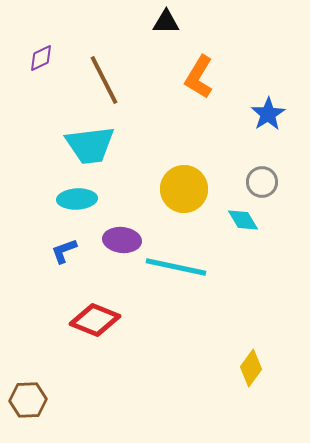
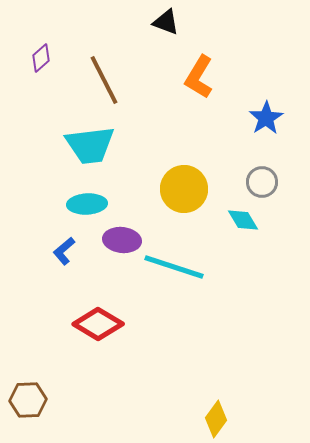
black triangle: rotated 20 degrees clockwise
purple diamond: rotated 16 degrees counterclockwise
blue star: moved 2 px left, 4 px down
cyan ellipse: moved 10 px right, 5 px down
blue L-shape: rotated 20 degrees counterclockwise
cyan line: moved 2 px left; rotated 6 degrees clockwise
red diamond: moved 3 px right, 4 px down; rotated 9 degrees clockwise
yellow diamond: moved 35 px left, 51 px down
